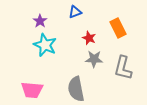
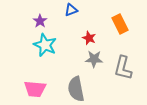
blue triangle: moved 4 px left, 2 px up
orange rectangle: moved 2 px right, 4 px up
pink trapezoid: moved 3 px right, 1 px up
